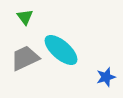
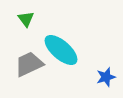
green triangle: moved 1 px right, 2 px down
gray trapezoid: moved 4 px right, 6 px down
